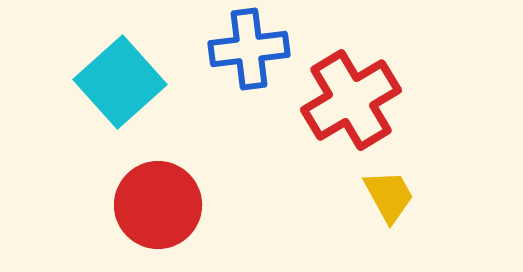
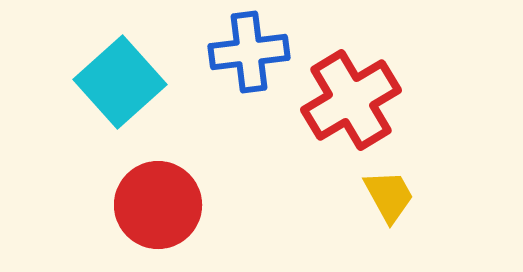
blue cross: moved 3 px down
